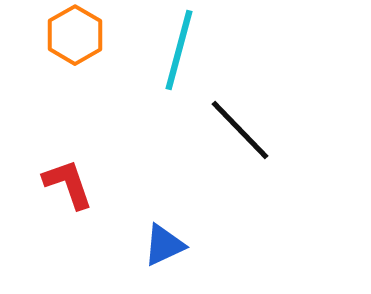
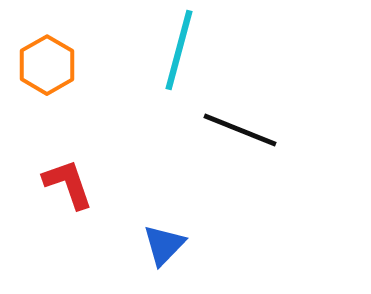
orange hexagon: moved 28 px left, 30 px down
black line: rotated 24 degrees counterclockwise
blue triangle: rotated 21 degrees counterclockwise
